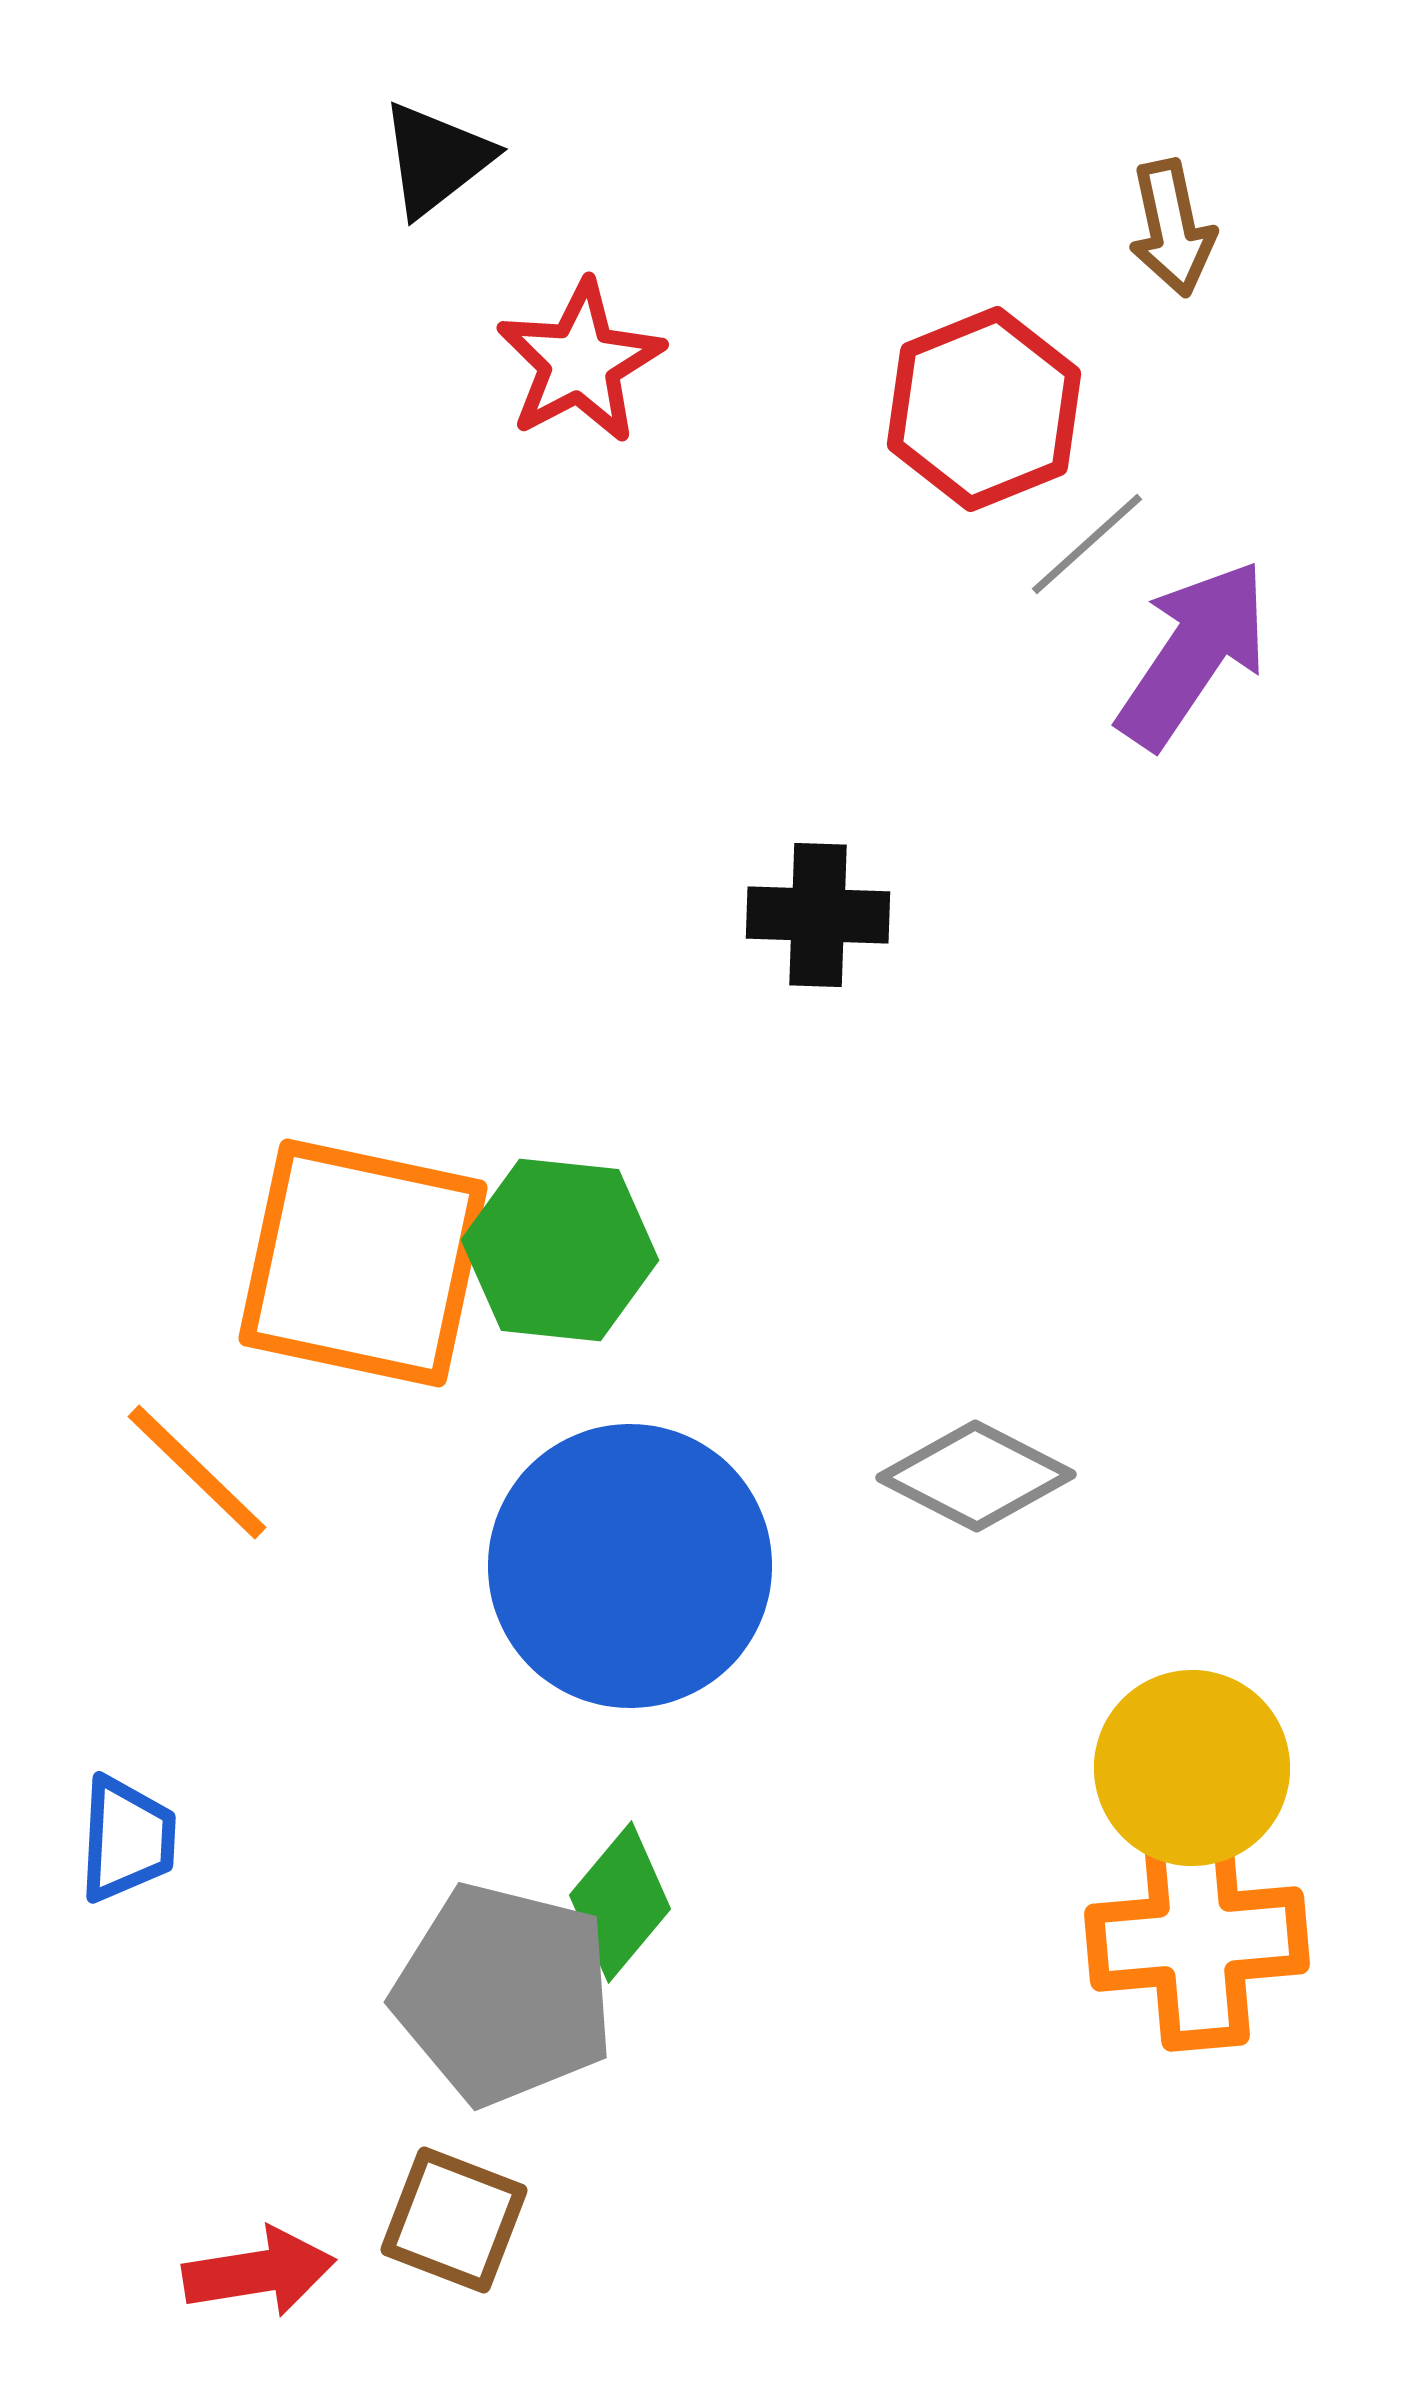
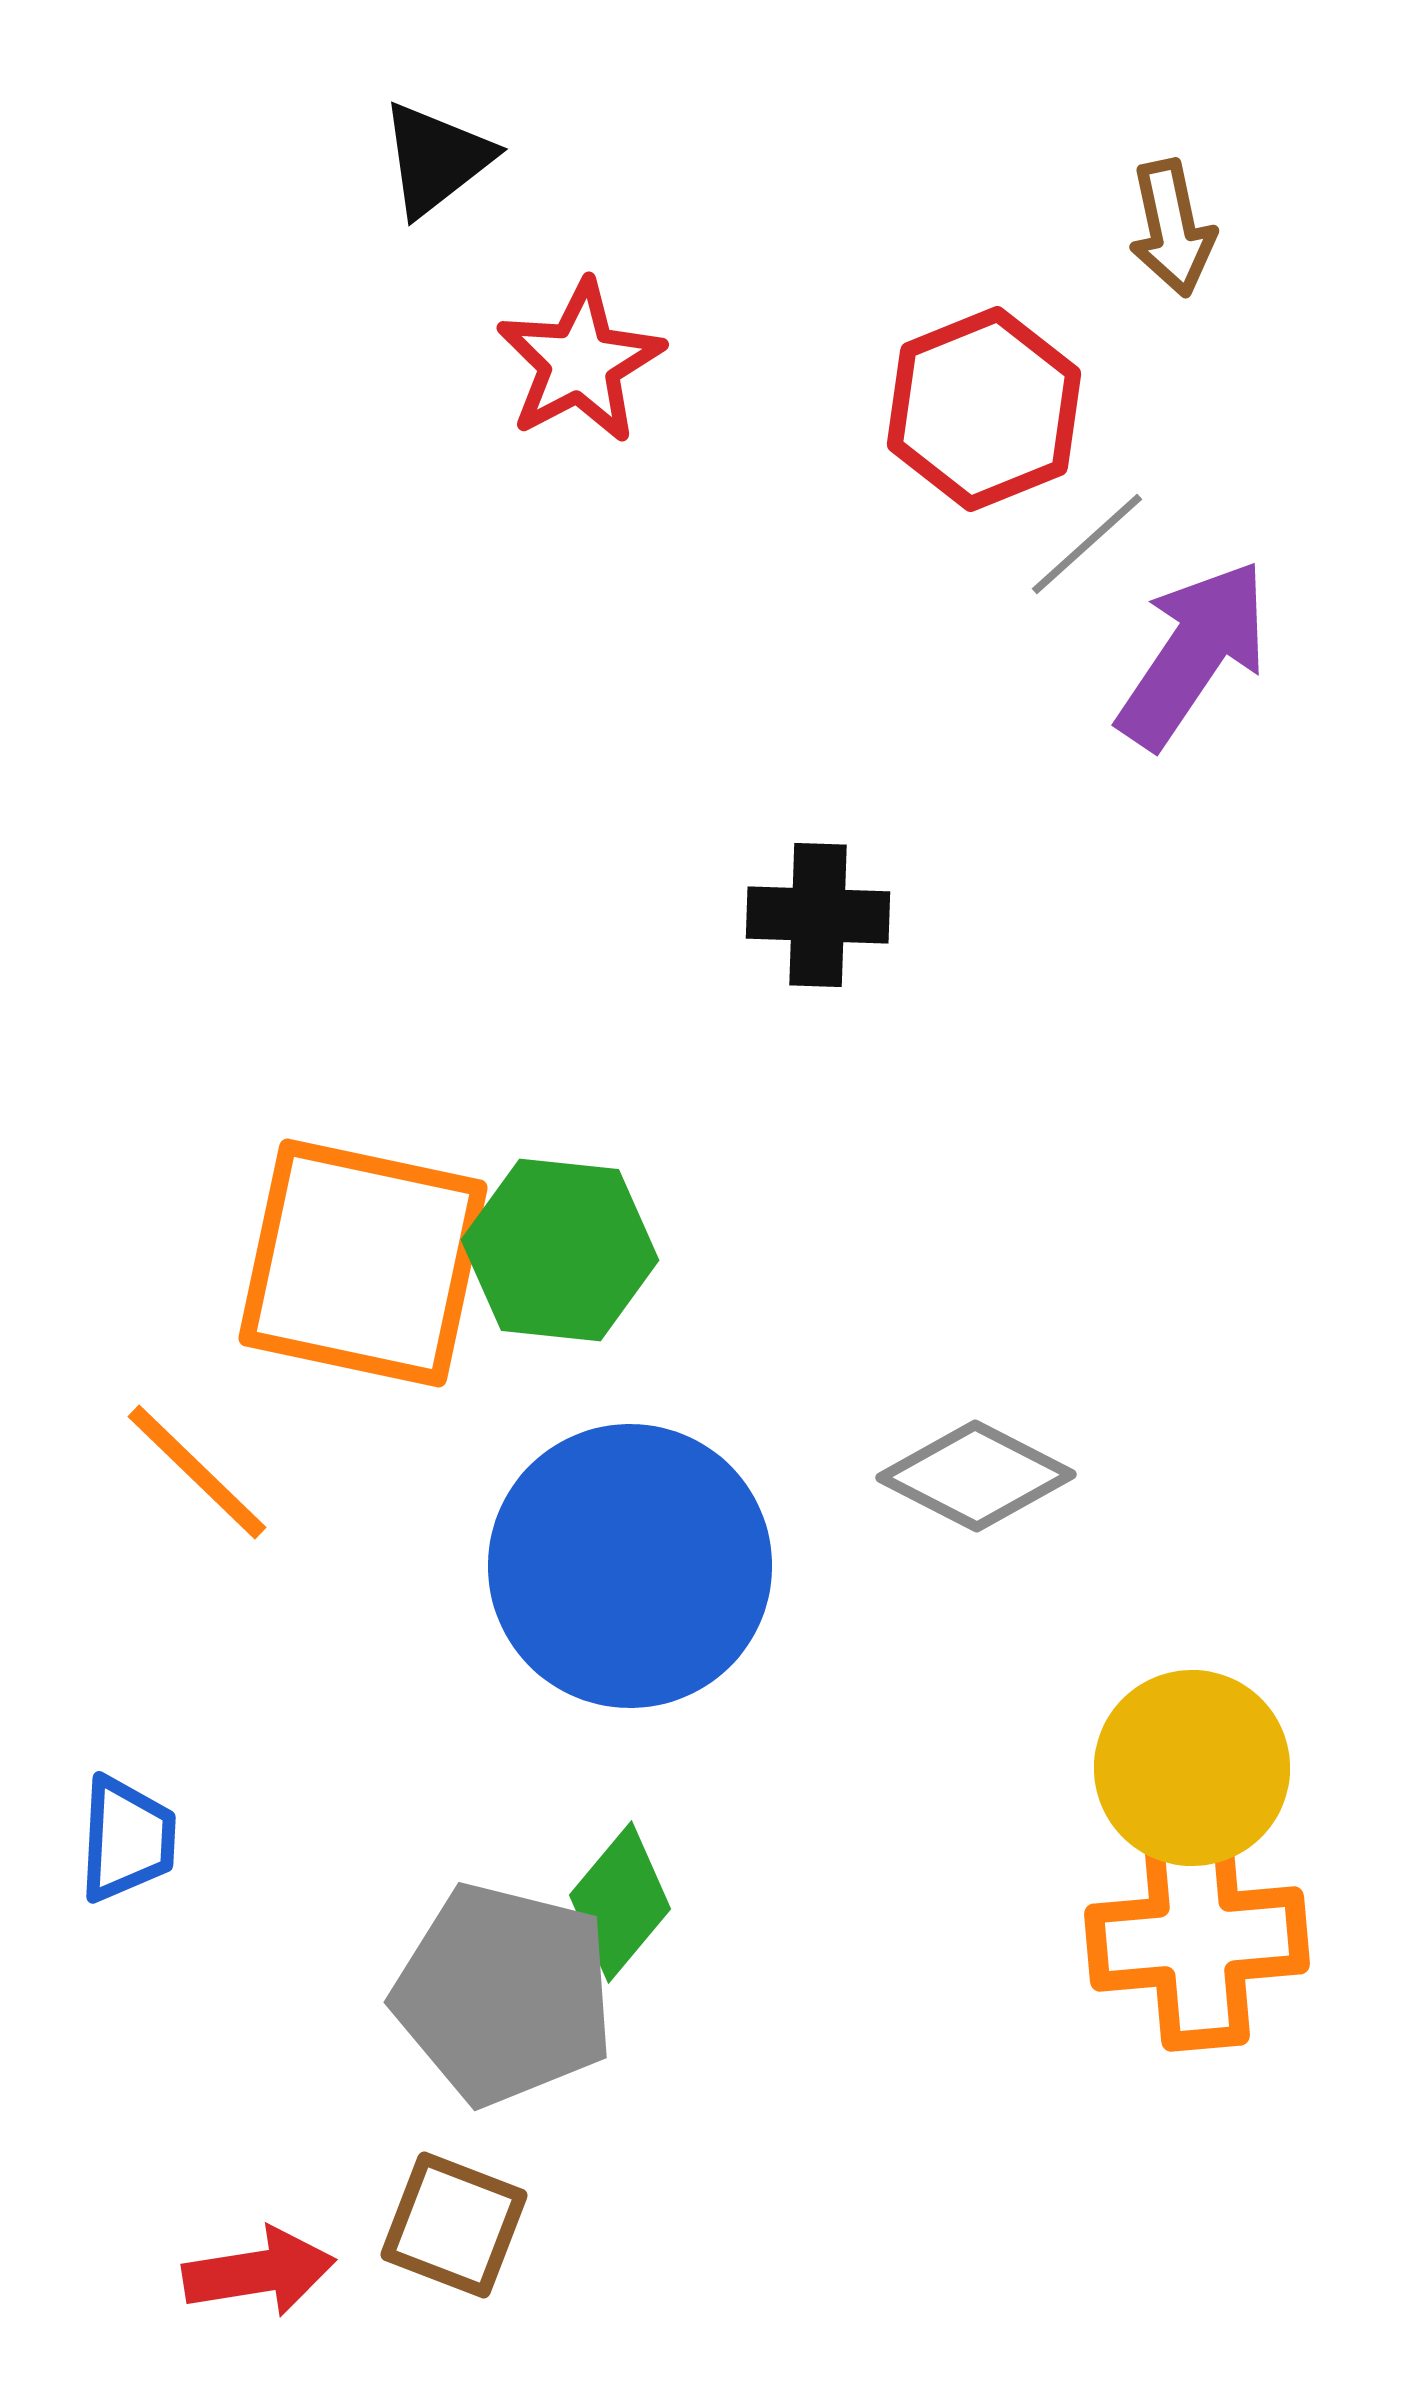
brown square: moved 5 px down
